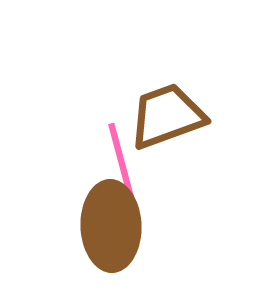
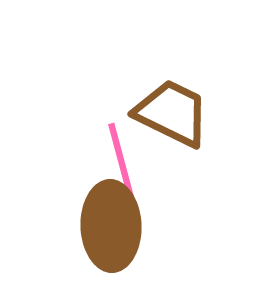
brown trapezoid: moved 5 px right, 3 px up; rotated 46 degrees clockwise
